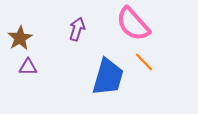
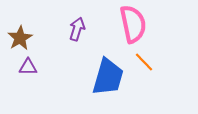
pink semicircle: rotated 150 degrees counterclockwise
